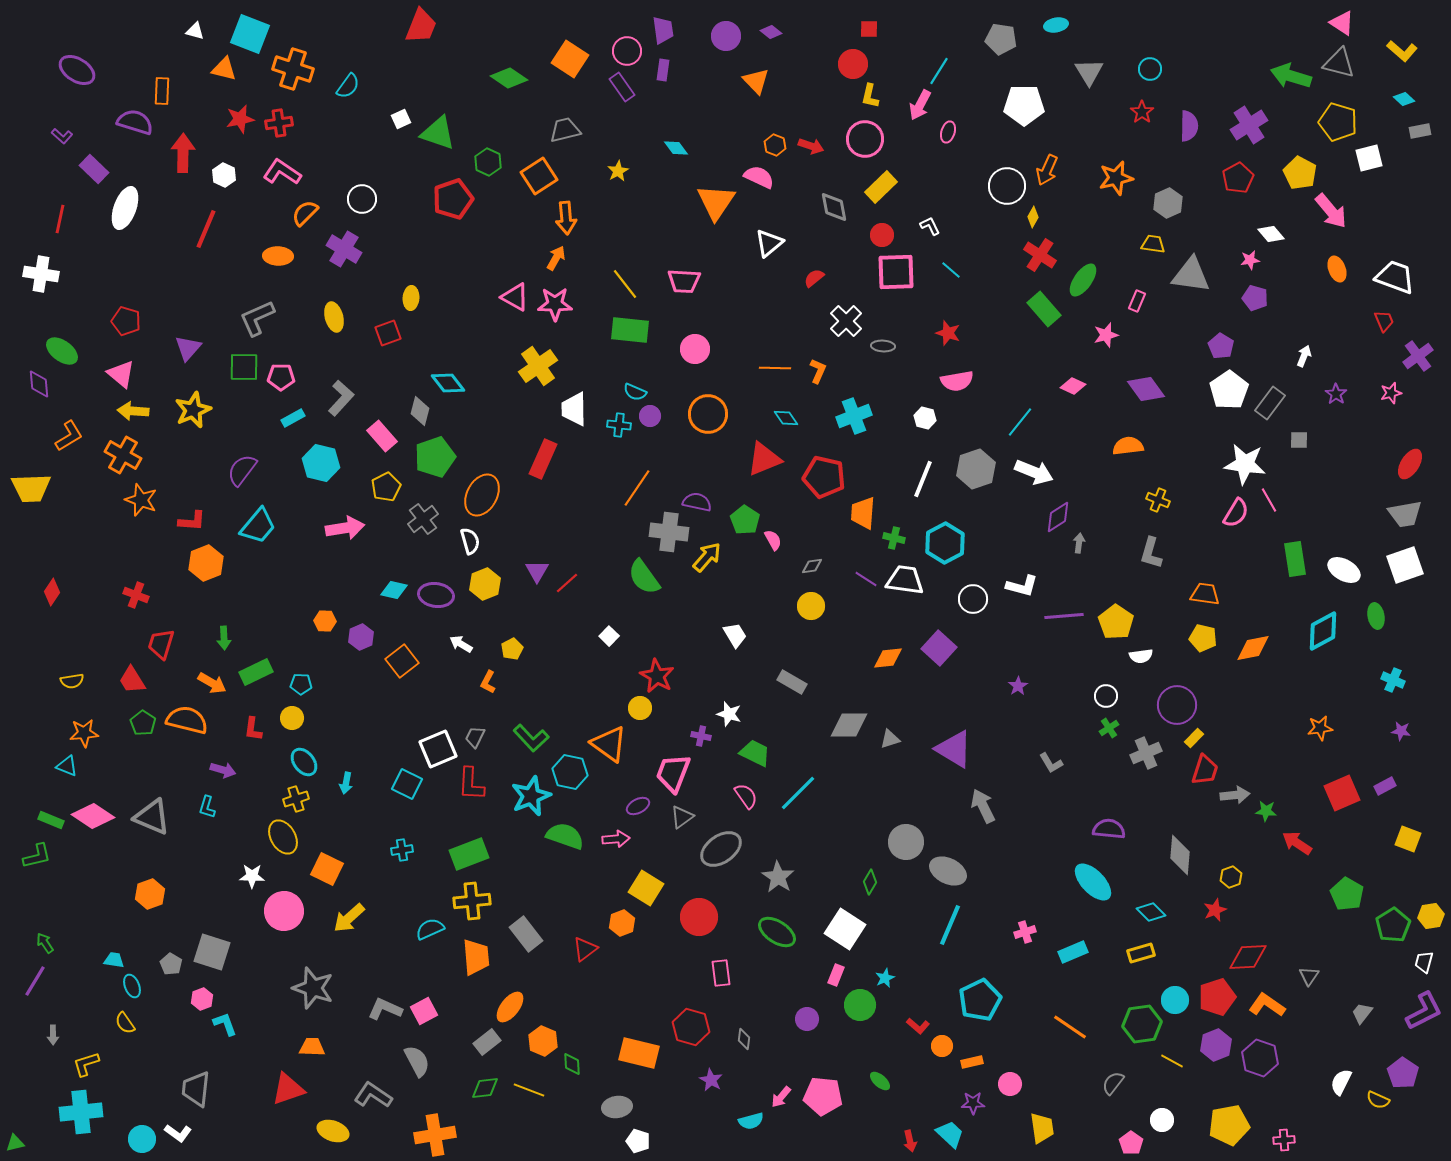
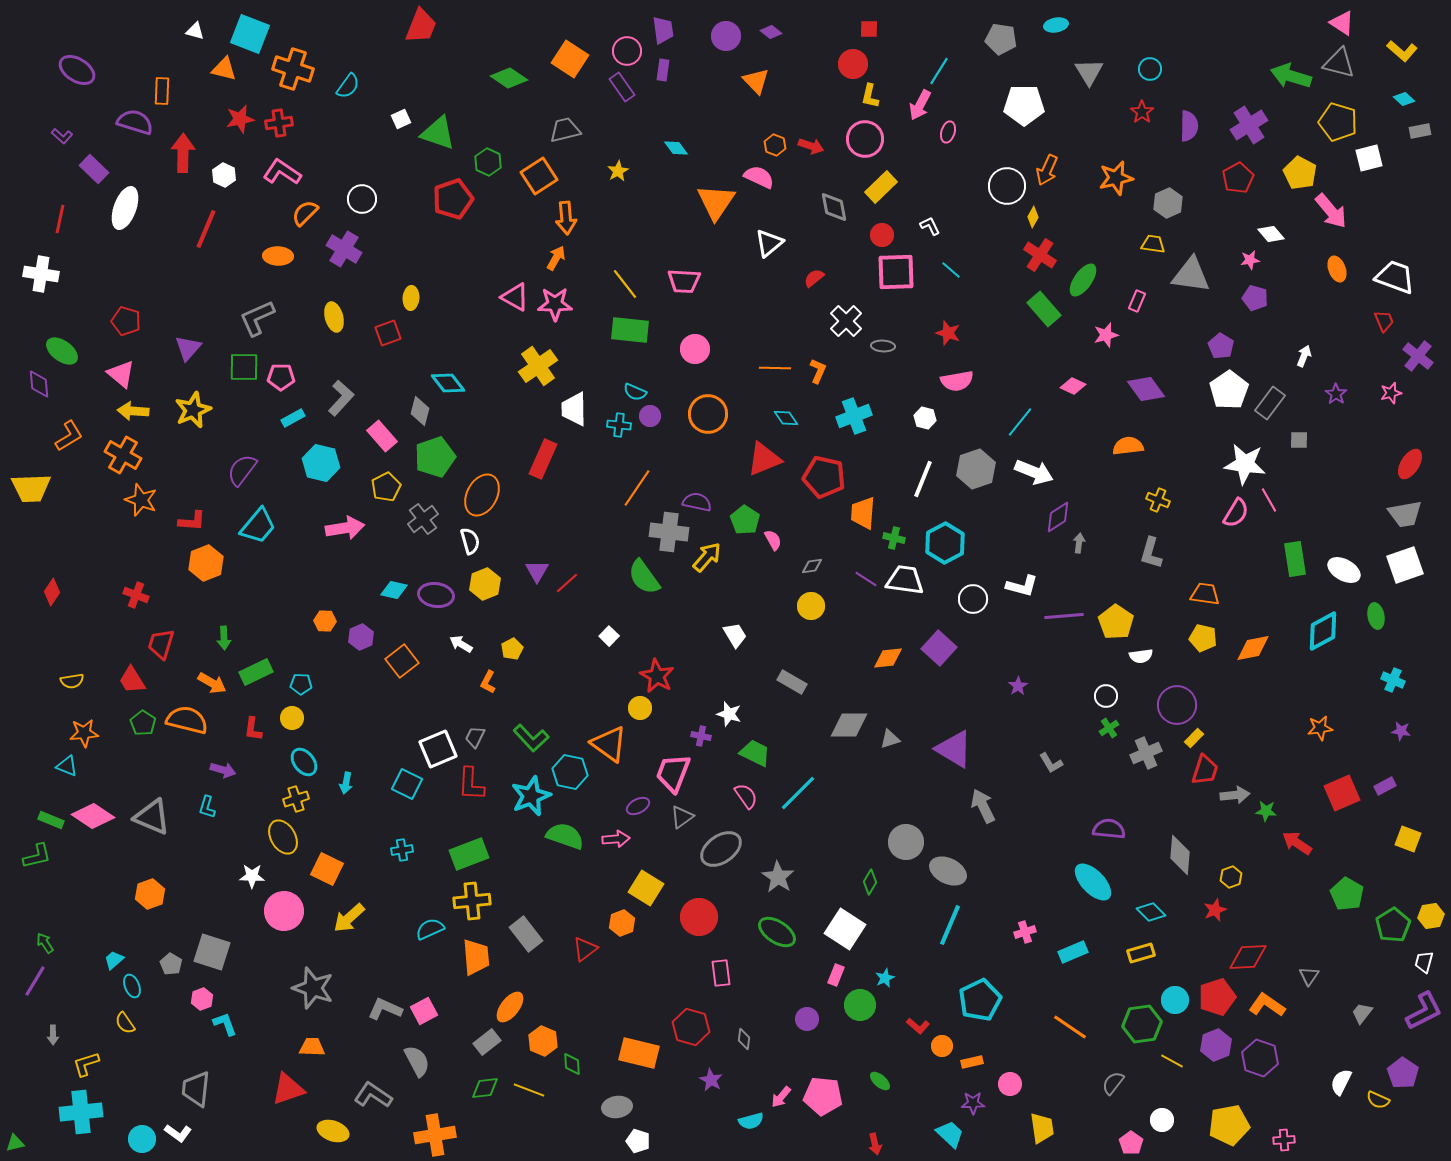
purple cross at (1418, 356): rotated 16 degrees counterclockwise
cyan trapezoid at (114, 960): rotated 50 degrees counterclockwise
red arrow at (910, 1141): moved 35 px left, 3 px down
